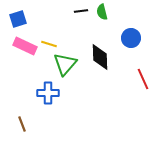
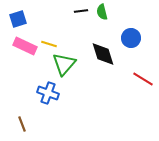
black diamond: moved 3 px right, 3 px up; rotated 16 degrees counterclockwise
green triangle: moved 1 px left
red line: rotated 35 degrees counterclockwise
blue cross: rotated 20 degrees clockwise
